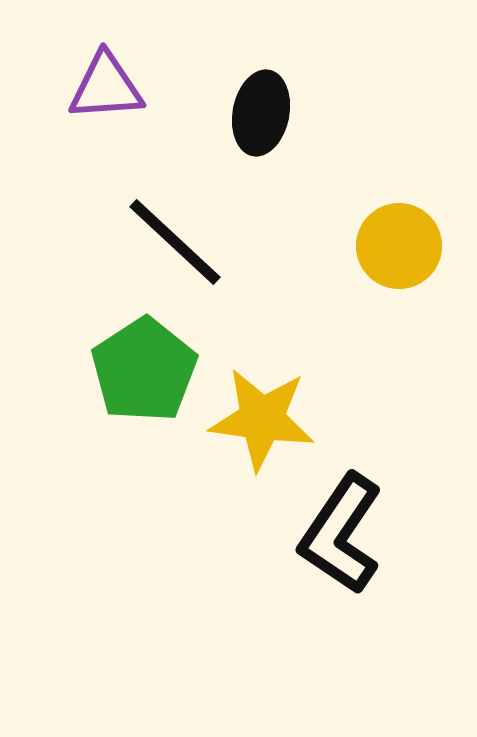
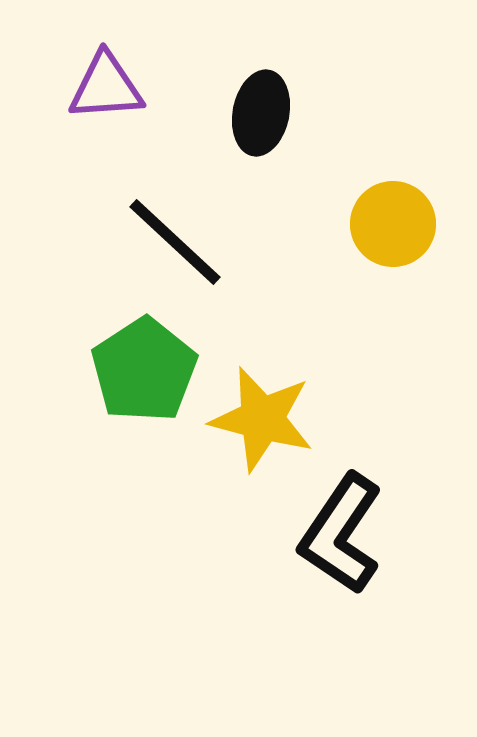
yellow circle: moved 6 px left, 22 px up
yellow star: rotated 7 degrees clockwise
